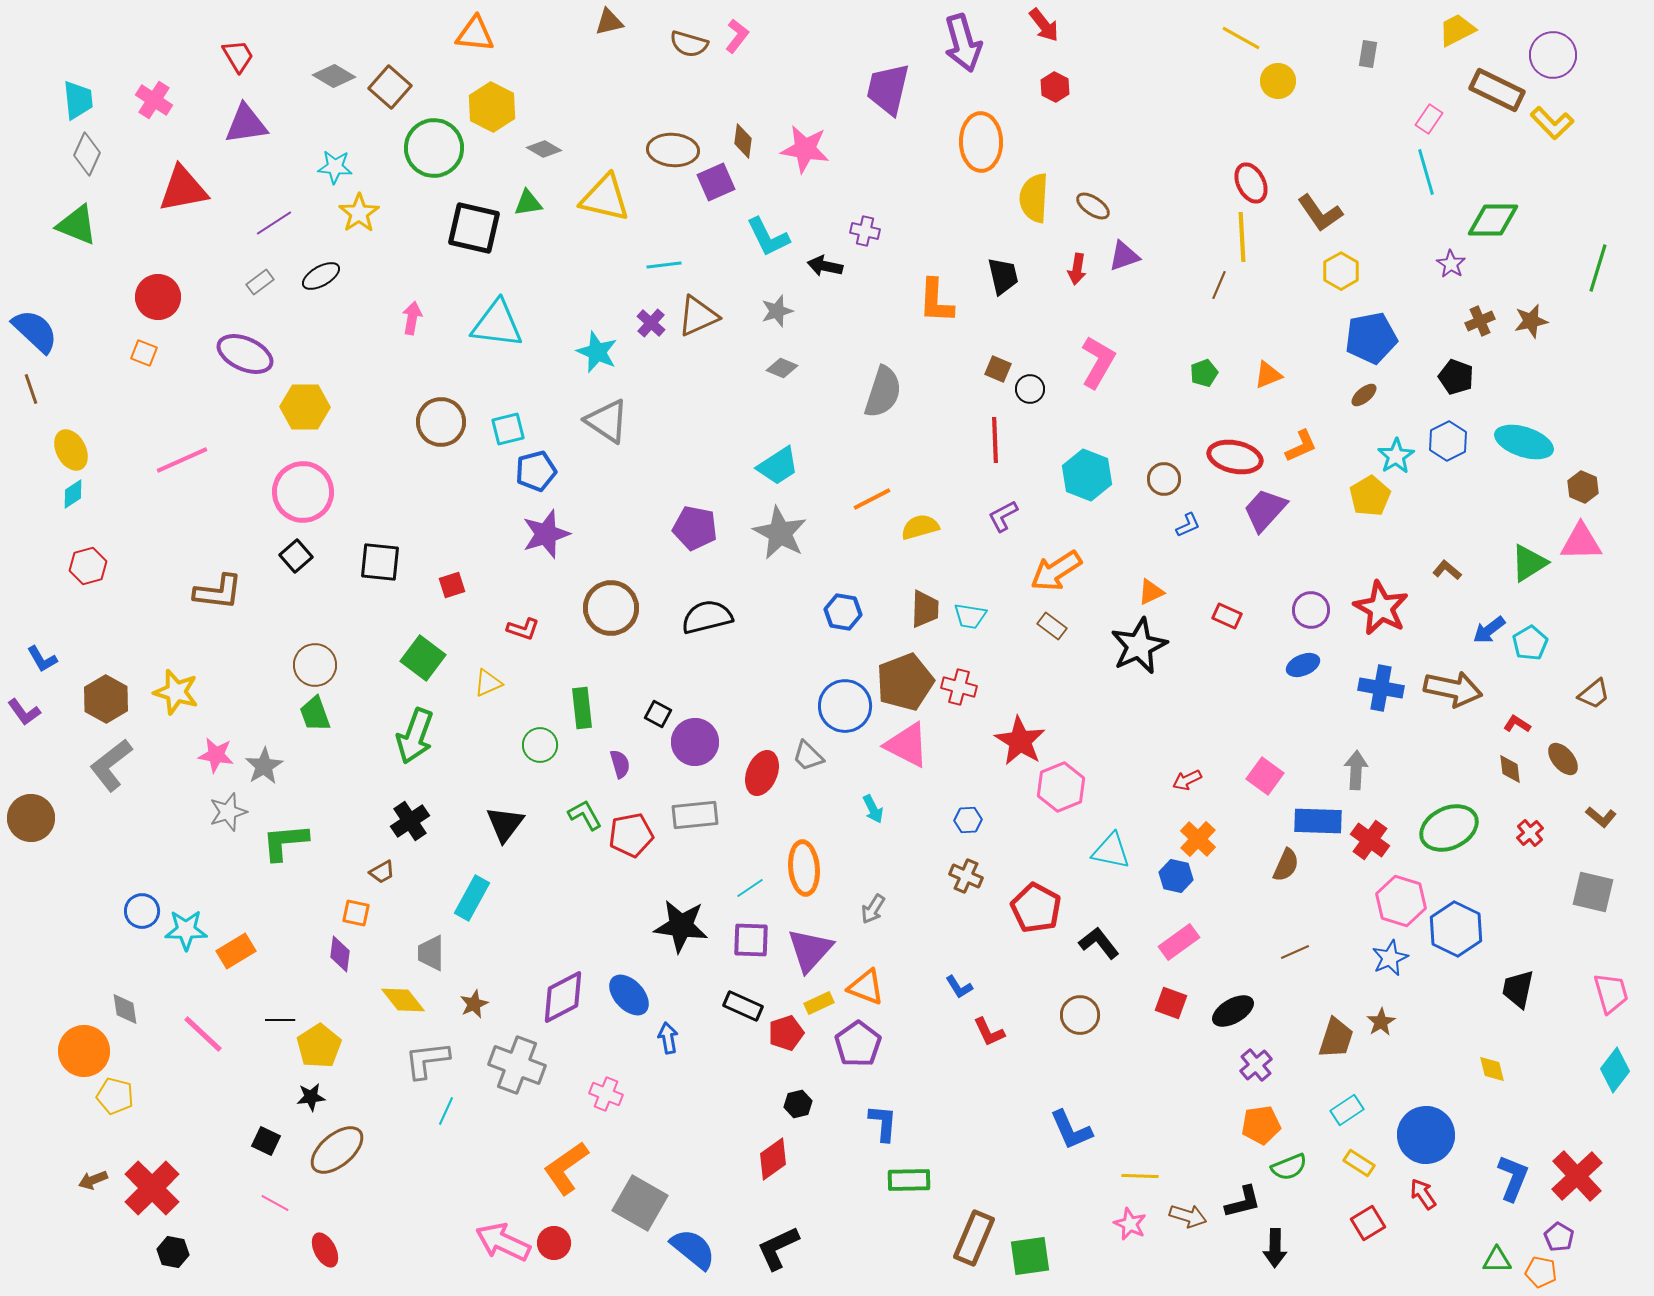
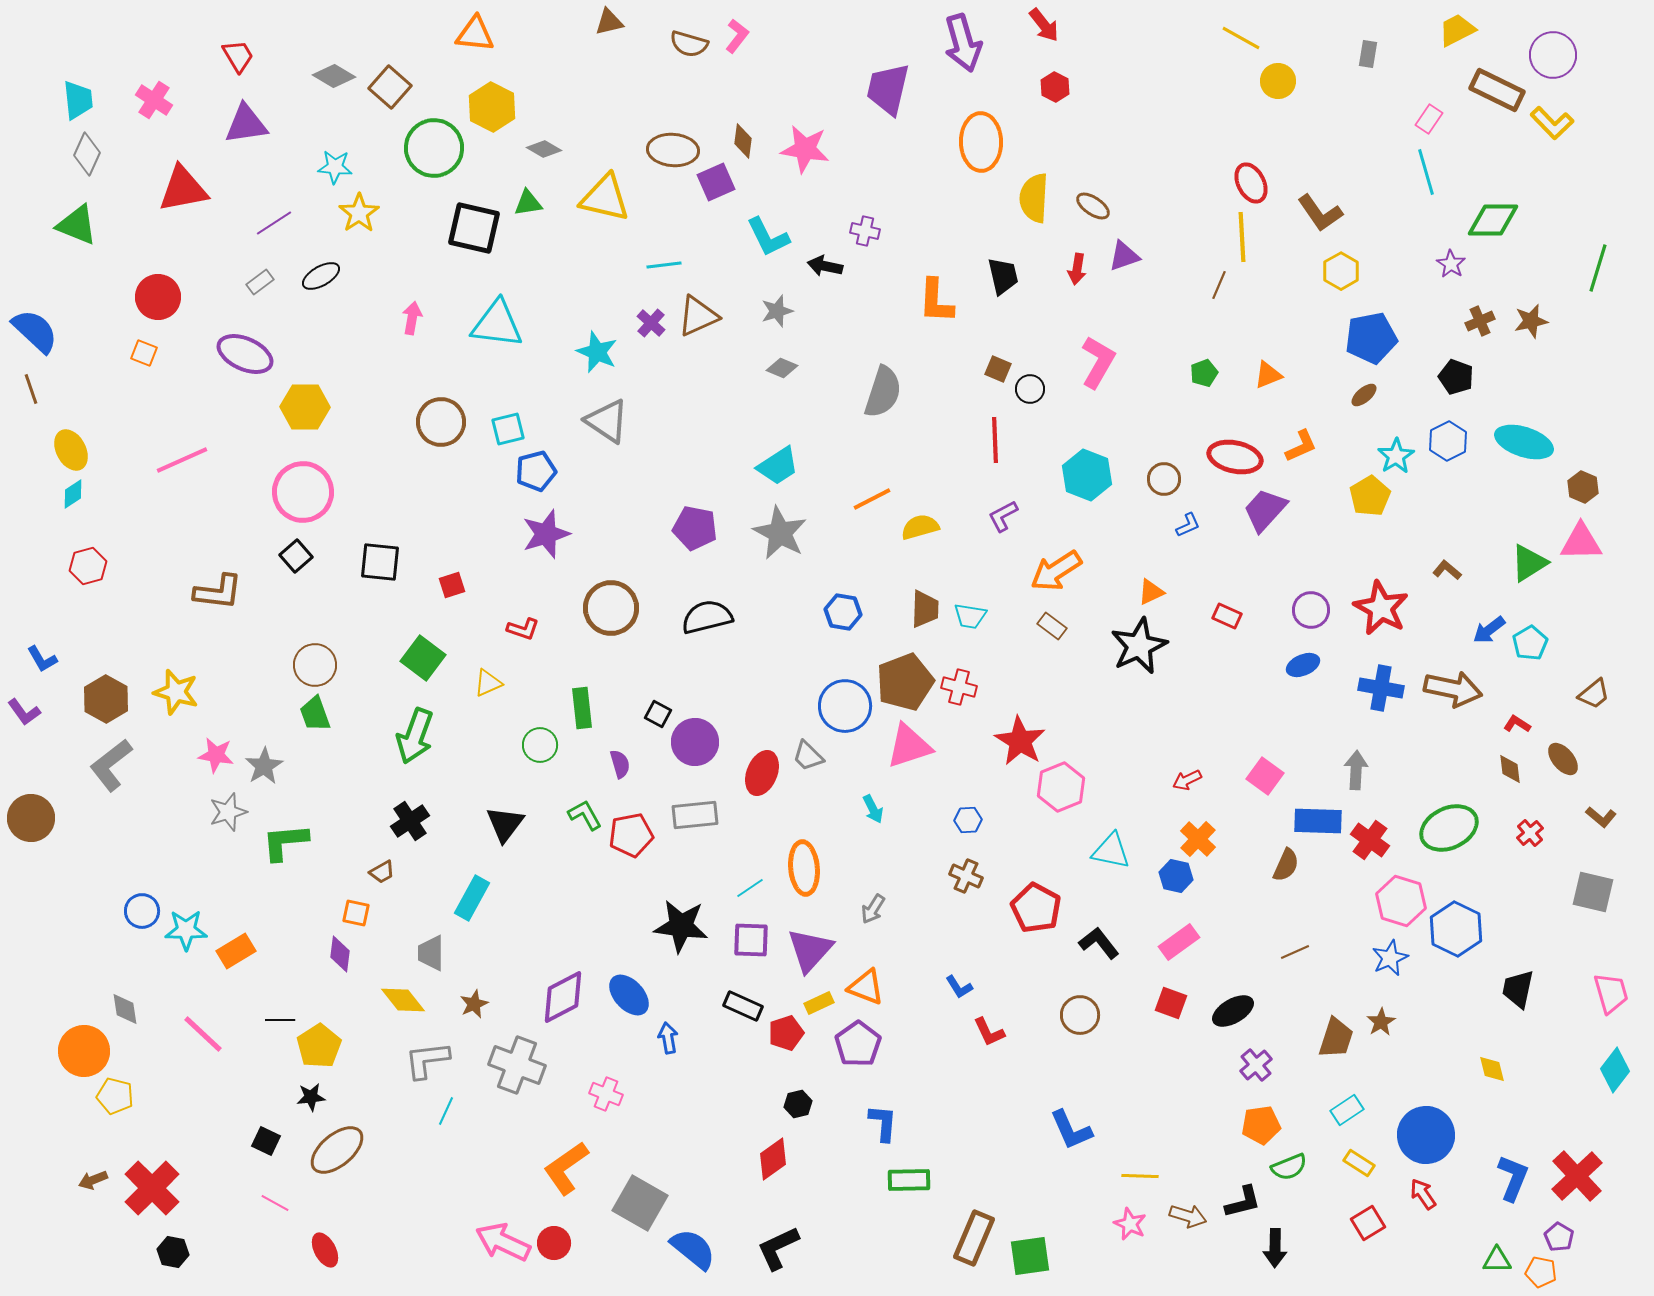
pink triangle at (907, 745): moved 2 px right, 1 px down; rotated 45 degrees counterclockwise
